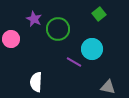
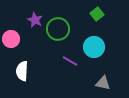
green square: moved 2 px left
purple star: moved 1 px right, 1 px down
cyan circle: moved 2 px right, 2 px up
purple line: moved 4 px left, 1 px up
white semicircle: moved 14 px left, 11 px up
gray triangle: moved 5 px left, 4 px up
